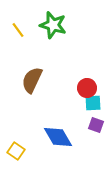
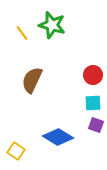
green star: moved 1 px left
yellow line: moved 4 px right, 3 px down
red circle: moved 6 px right, 13 px up
blue diamond: rotated 28 degrees counterclockwise
